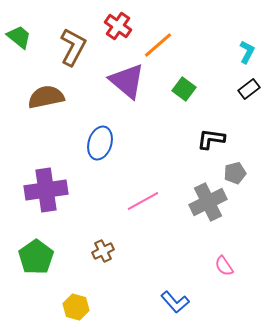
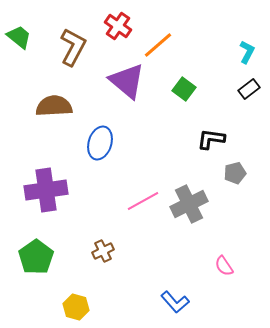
brown semicircle: moved 8 px right, 9 px down; rotated 9 degrees clockwise
gray cross: moved 19 px left, 2 px down
